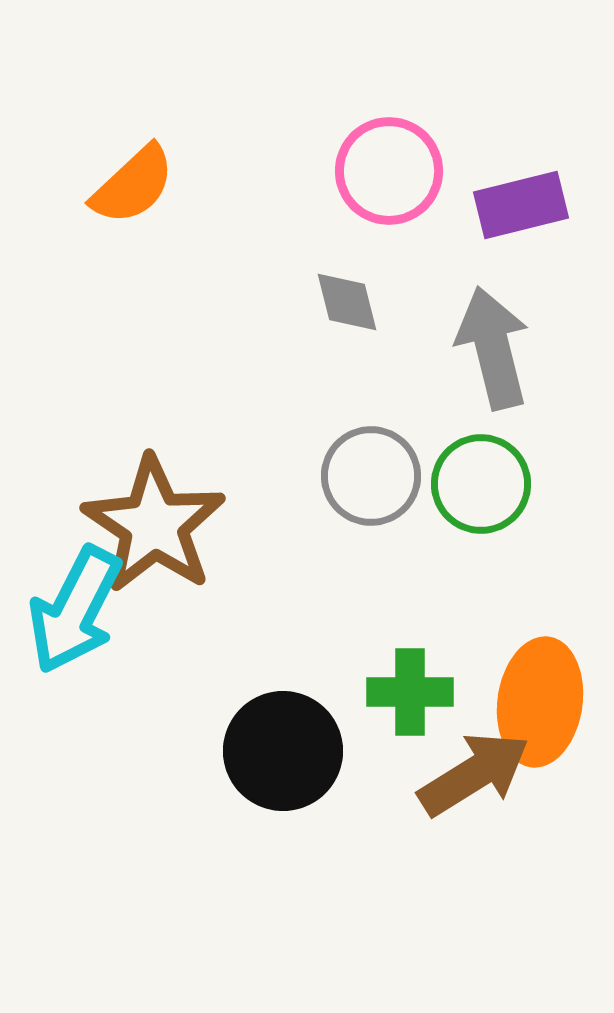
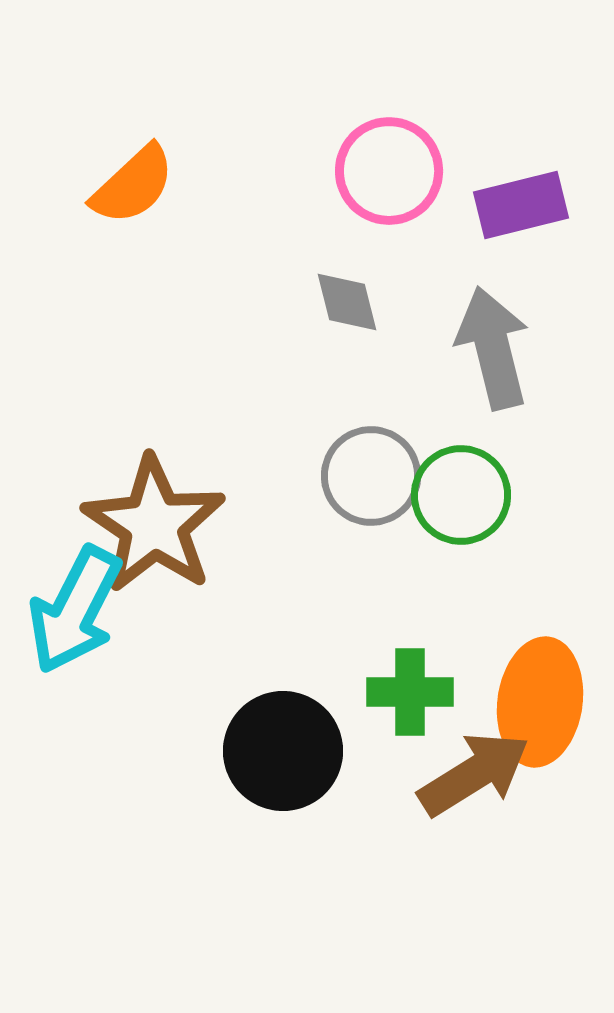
green circle: moved 20 px left, 11 px down
